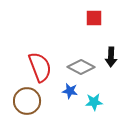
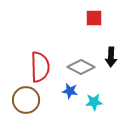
red semicircle: rotated 20 degrees clockwise
brown circle: moved 1 px left, 1 px up
